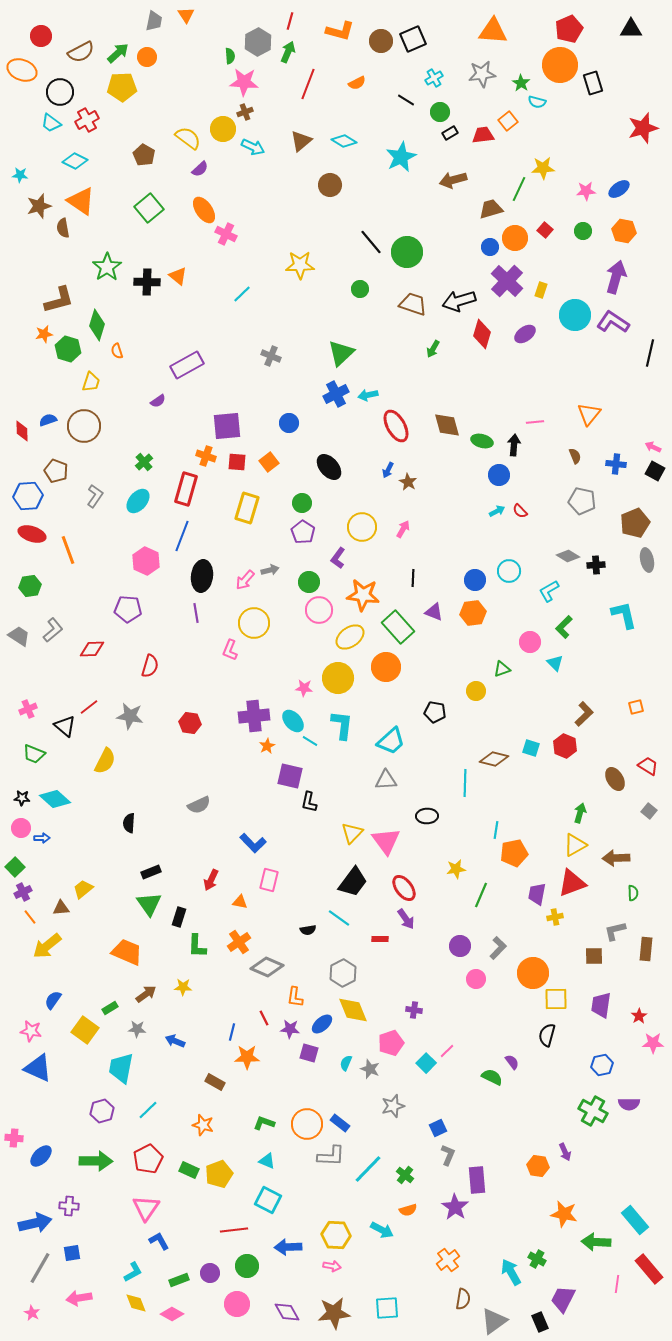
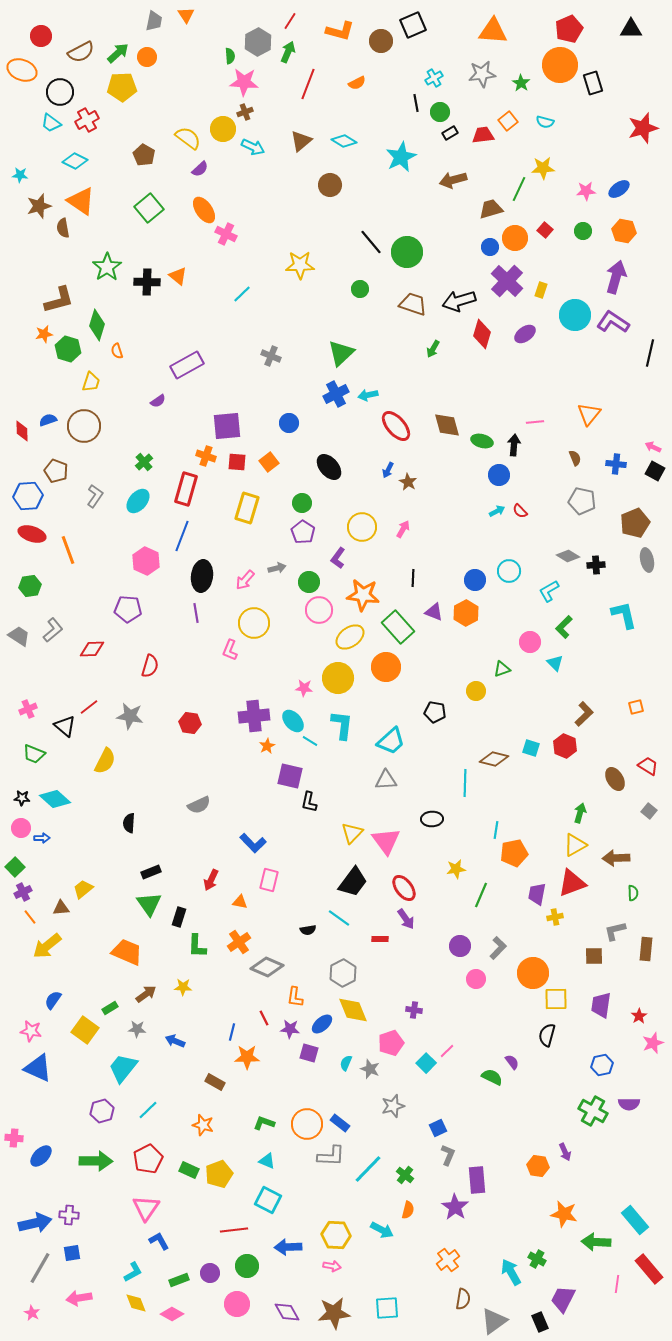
red line at (290, 21): rotated 18 degrees clockwise
black square at (413, 39): moved 14 px up
black line at (406, 100): moved 10 px right, 3 px down; rotated 48 degrees clockwise
cyan semicircle at (537, 102): moved 8 px right, 20 px down
red ellipse at (396, 426): rotated 12 degrees counterclockwise
brown semicircle at (575, 456): moved 2 px down
gray arrow at (270, 570): moved 7 px right, 2 px up
orange hexagon at (473, 613): moved 7 px left; rotated 20 degrees counterclockwise
black ellipse at (427, 816): moved 5 px right, 3 px down
pink star at (653, 1043): rotated 20 degrees counterclockwise
cyan trapezoid at (121, 1068): moved 2 px right; rotated 28 degrees clockwise
purple cross at (69, 1206): moved 9 px down
orange semicircle at (408, 1210): rotated 60 degrees counterclockwise
